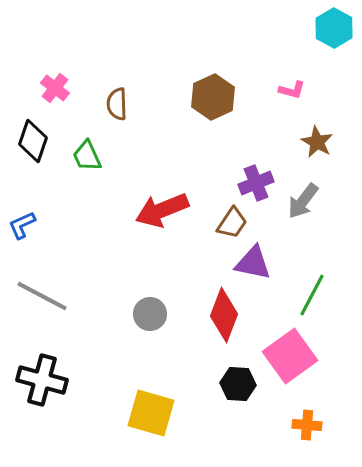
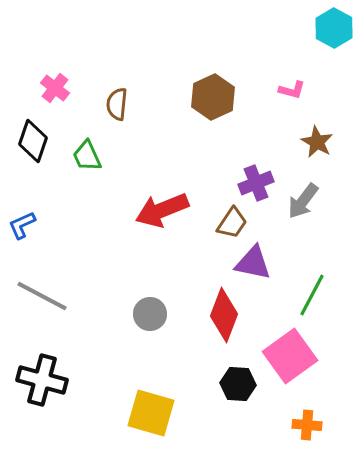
brown semicircle: rotated 8 degrees clockwise
